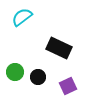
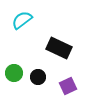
cyan semicircle: moved 3 px down
green circle: moved 1 px left, 1 px down
